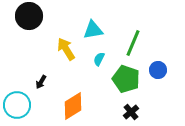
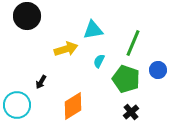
black circle: moved 2 px left
yellow arrow: rotated 105 degrees clockwise
cyan semicircle: moved 2 px down
